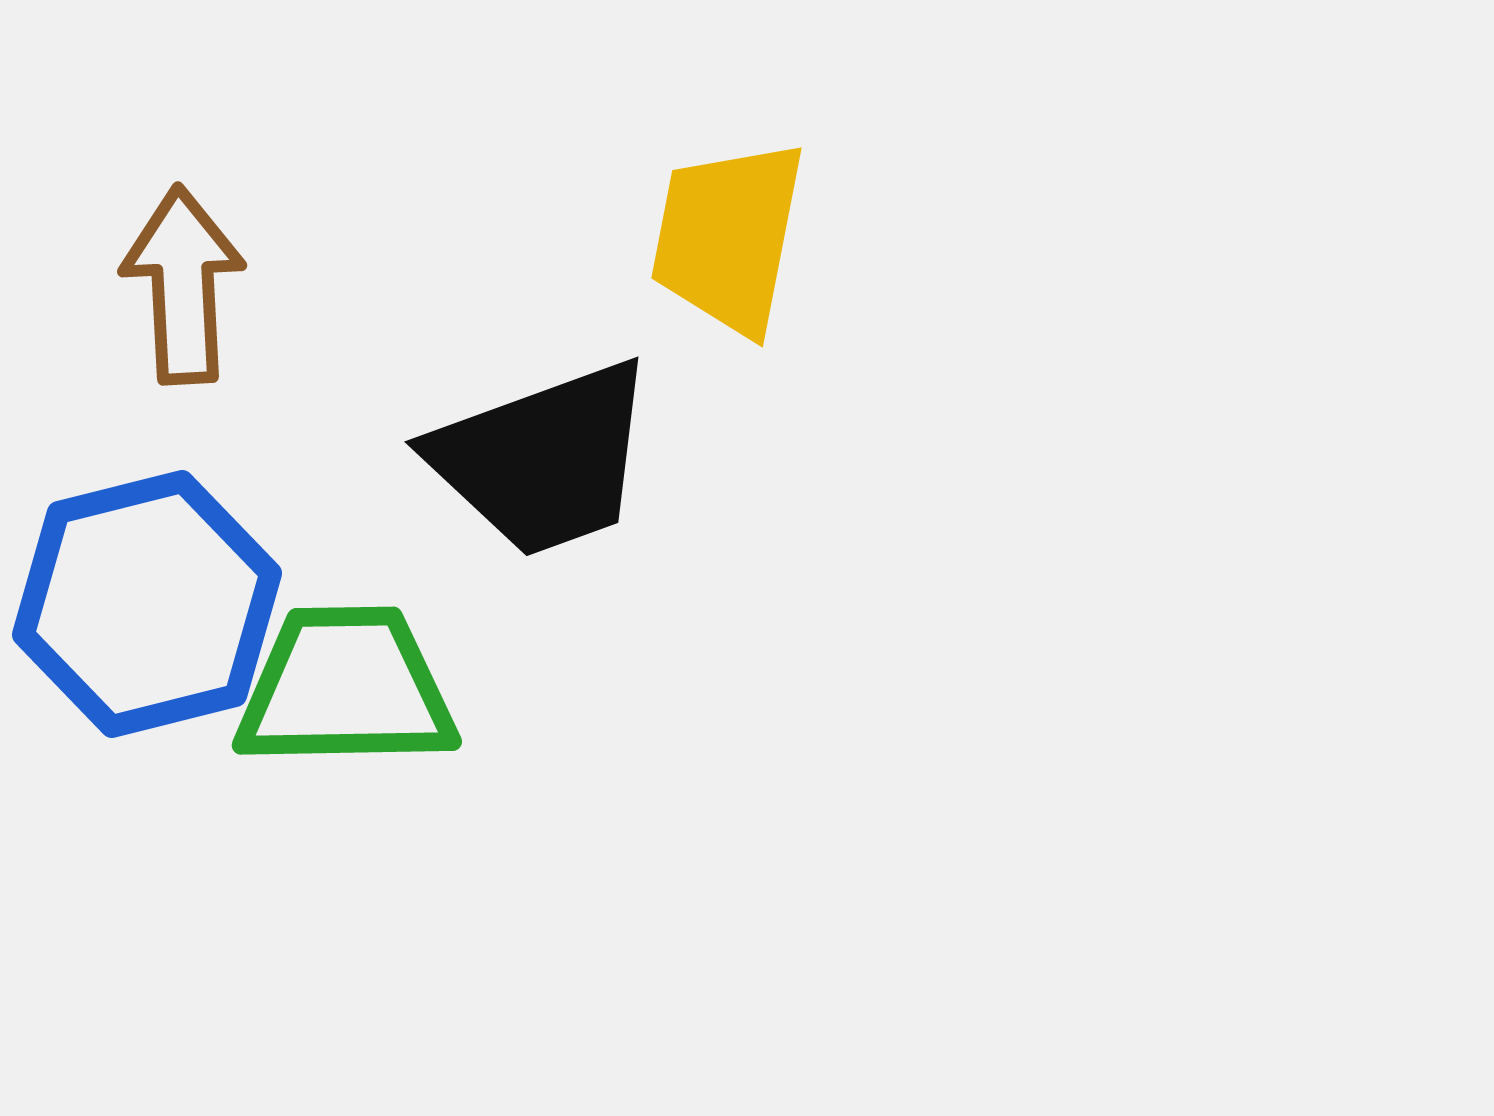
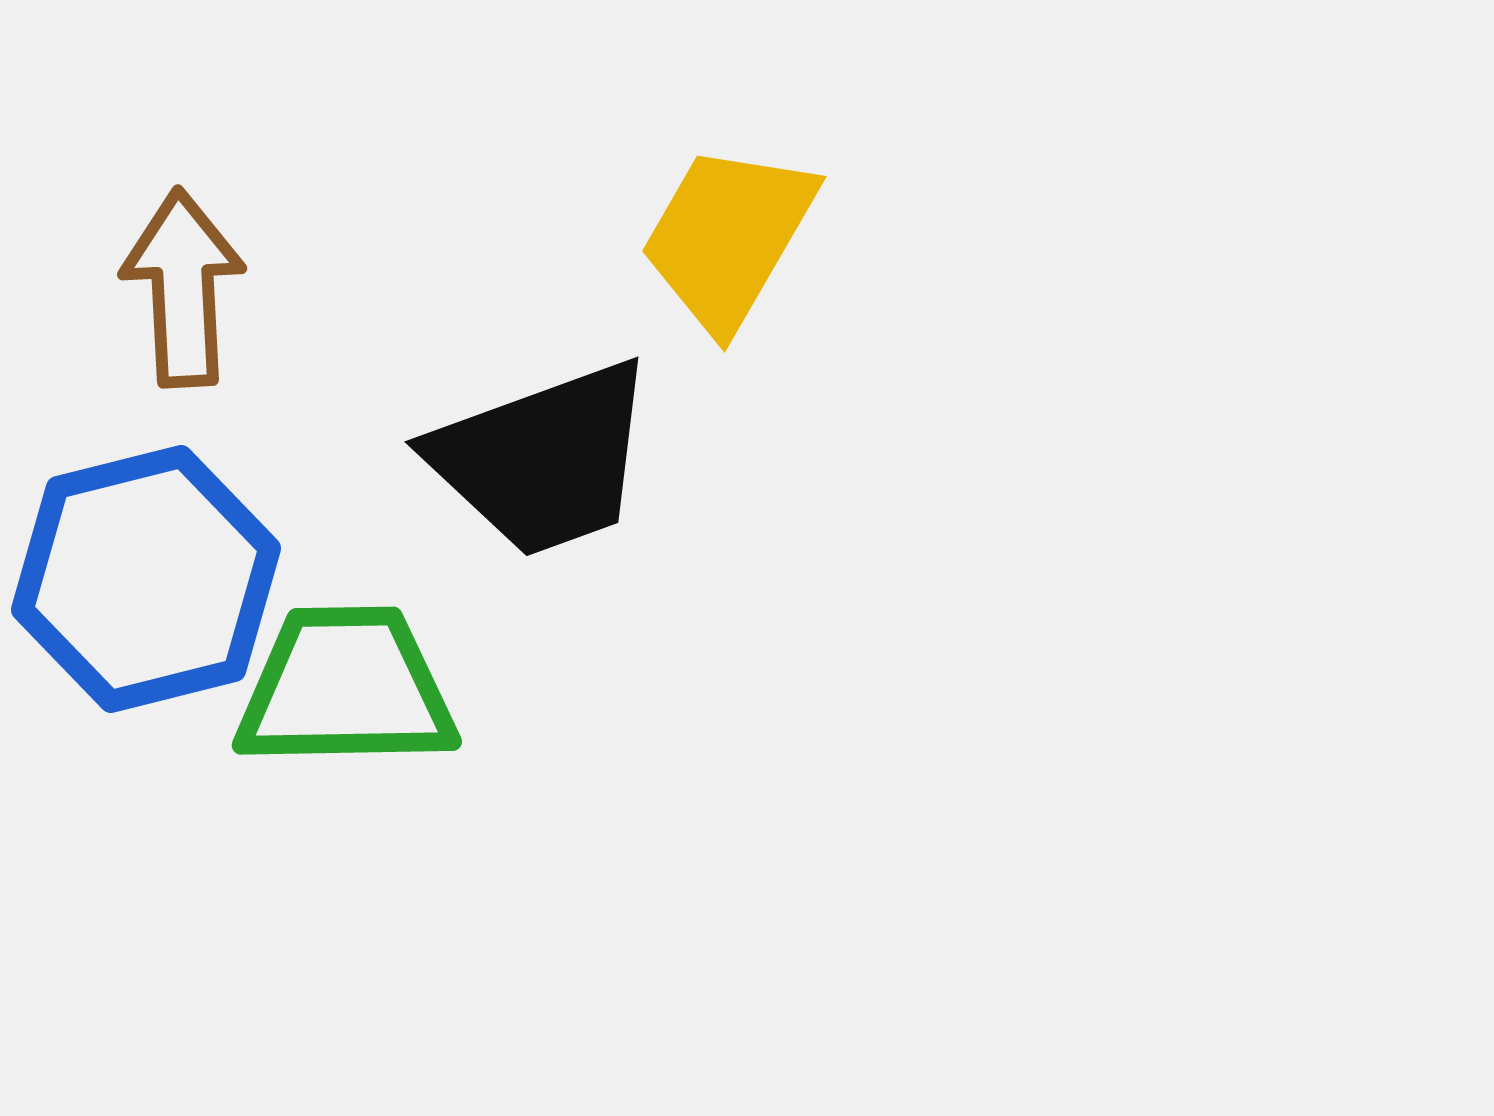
yellow trapezoid: rotated 19 degrees clockwise
brown arrow: moved 3 px down
blue hexagon: moved 1 px left, 25 px up
